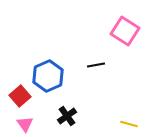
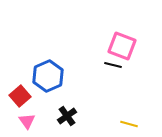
pink square: moved 3 px left, 15 px down; rotated 12 degrees counterclockwise
black line: moved 17 px right; rotated 24 degrees clockwise
pink triangle: moved 2 px right, 3 px up
